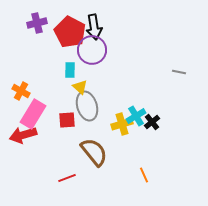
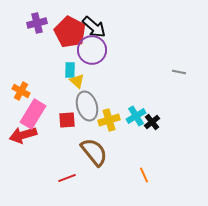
black arrow: rotated 40 degrees counterclockwise
yellow triangle: moved 3 px left, 6 px up
yellow cross: moved 13 px left, 4 px up
